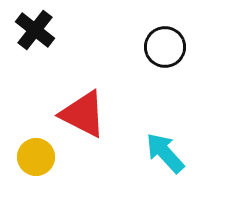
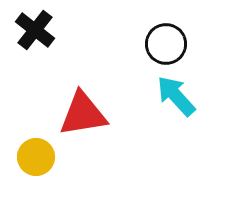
black circle: moved 1 px right, 3 px up
red triangle: rotated 36 degrees counterclockwise
cyan arrow: moved 11 px right, 57 px up
